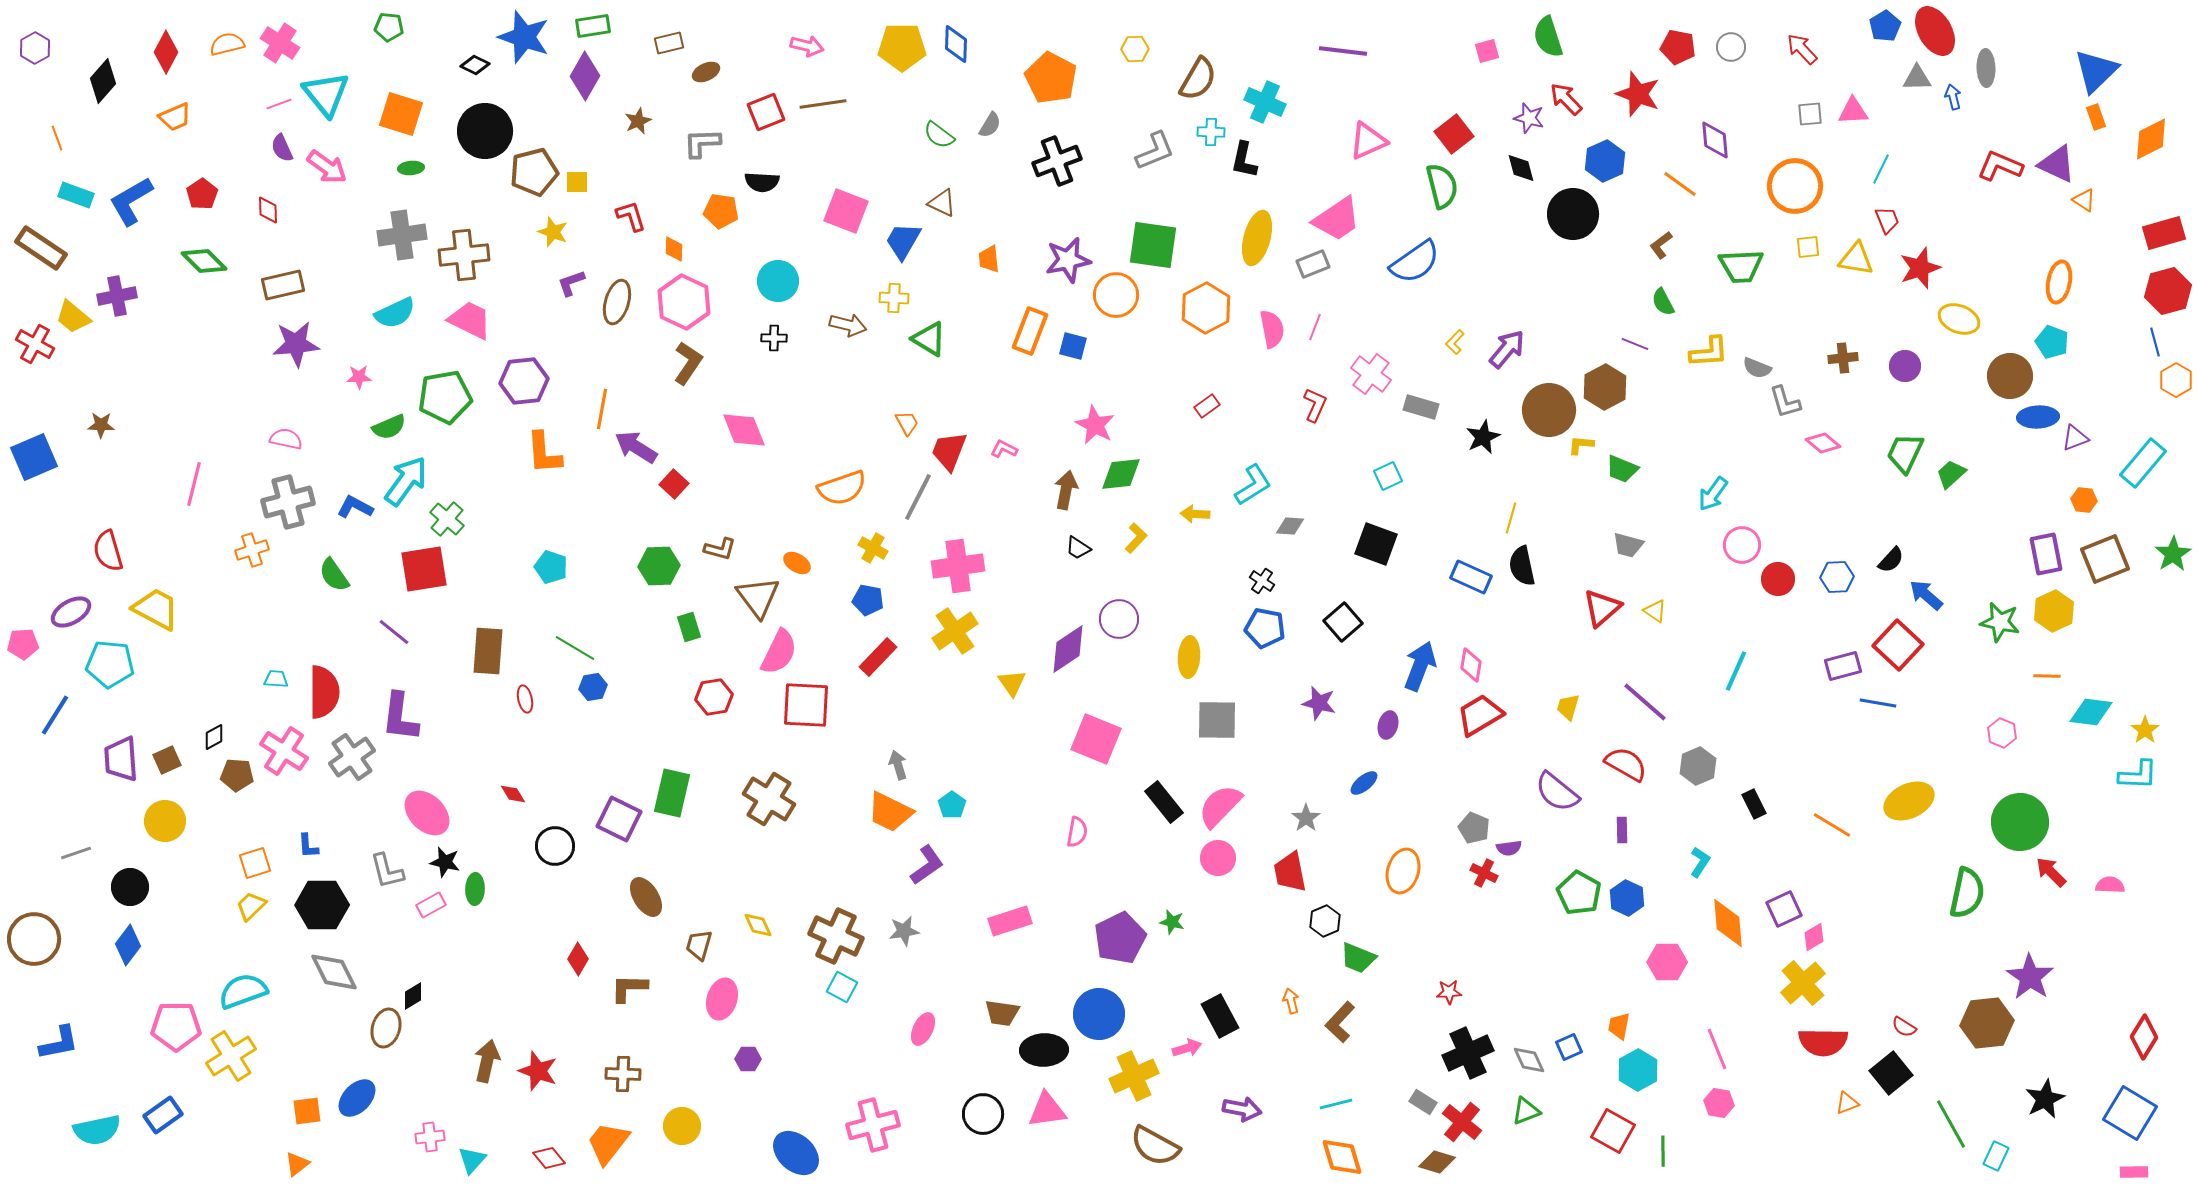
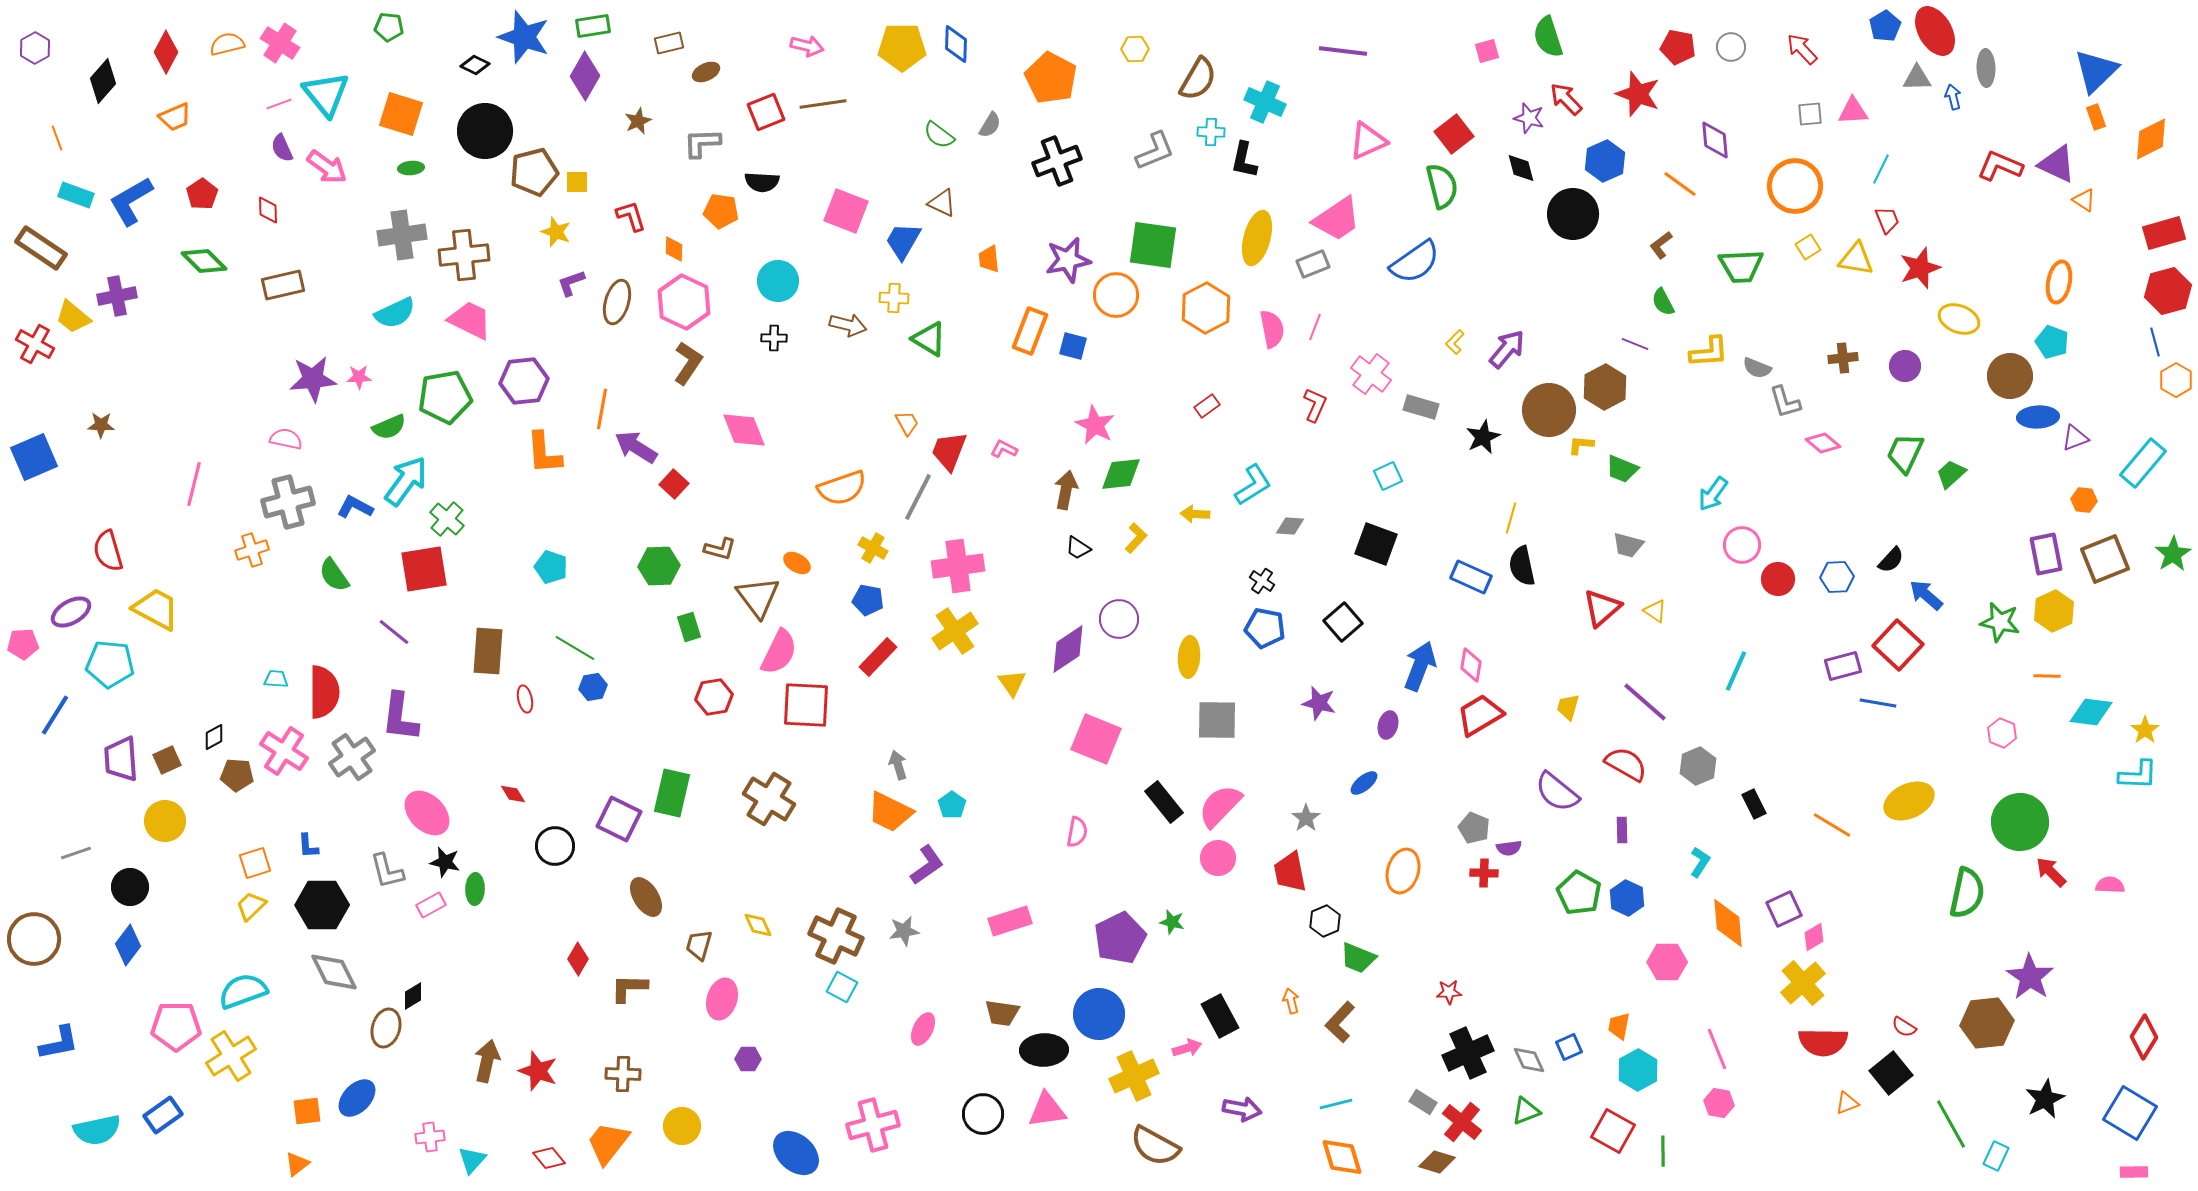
yellow star at (553, 232): moved 3 px right
yellow square at (1808, 247): rotated 25 degrees counterclockwise
purple star at (296, 344): moved 17 px right, 35 px down
red cross at (1484, 873): rotated 24 degrees counterclockwise
